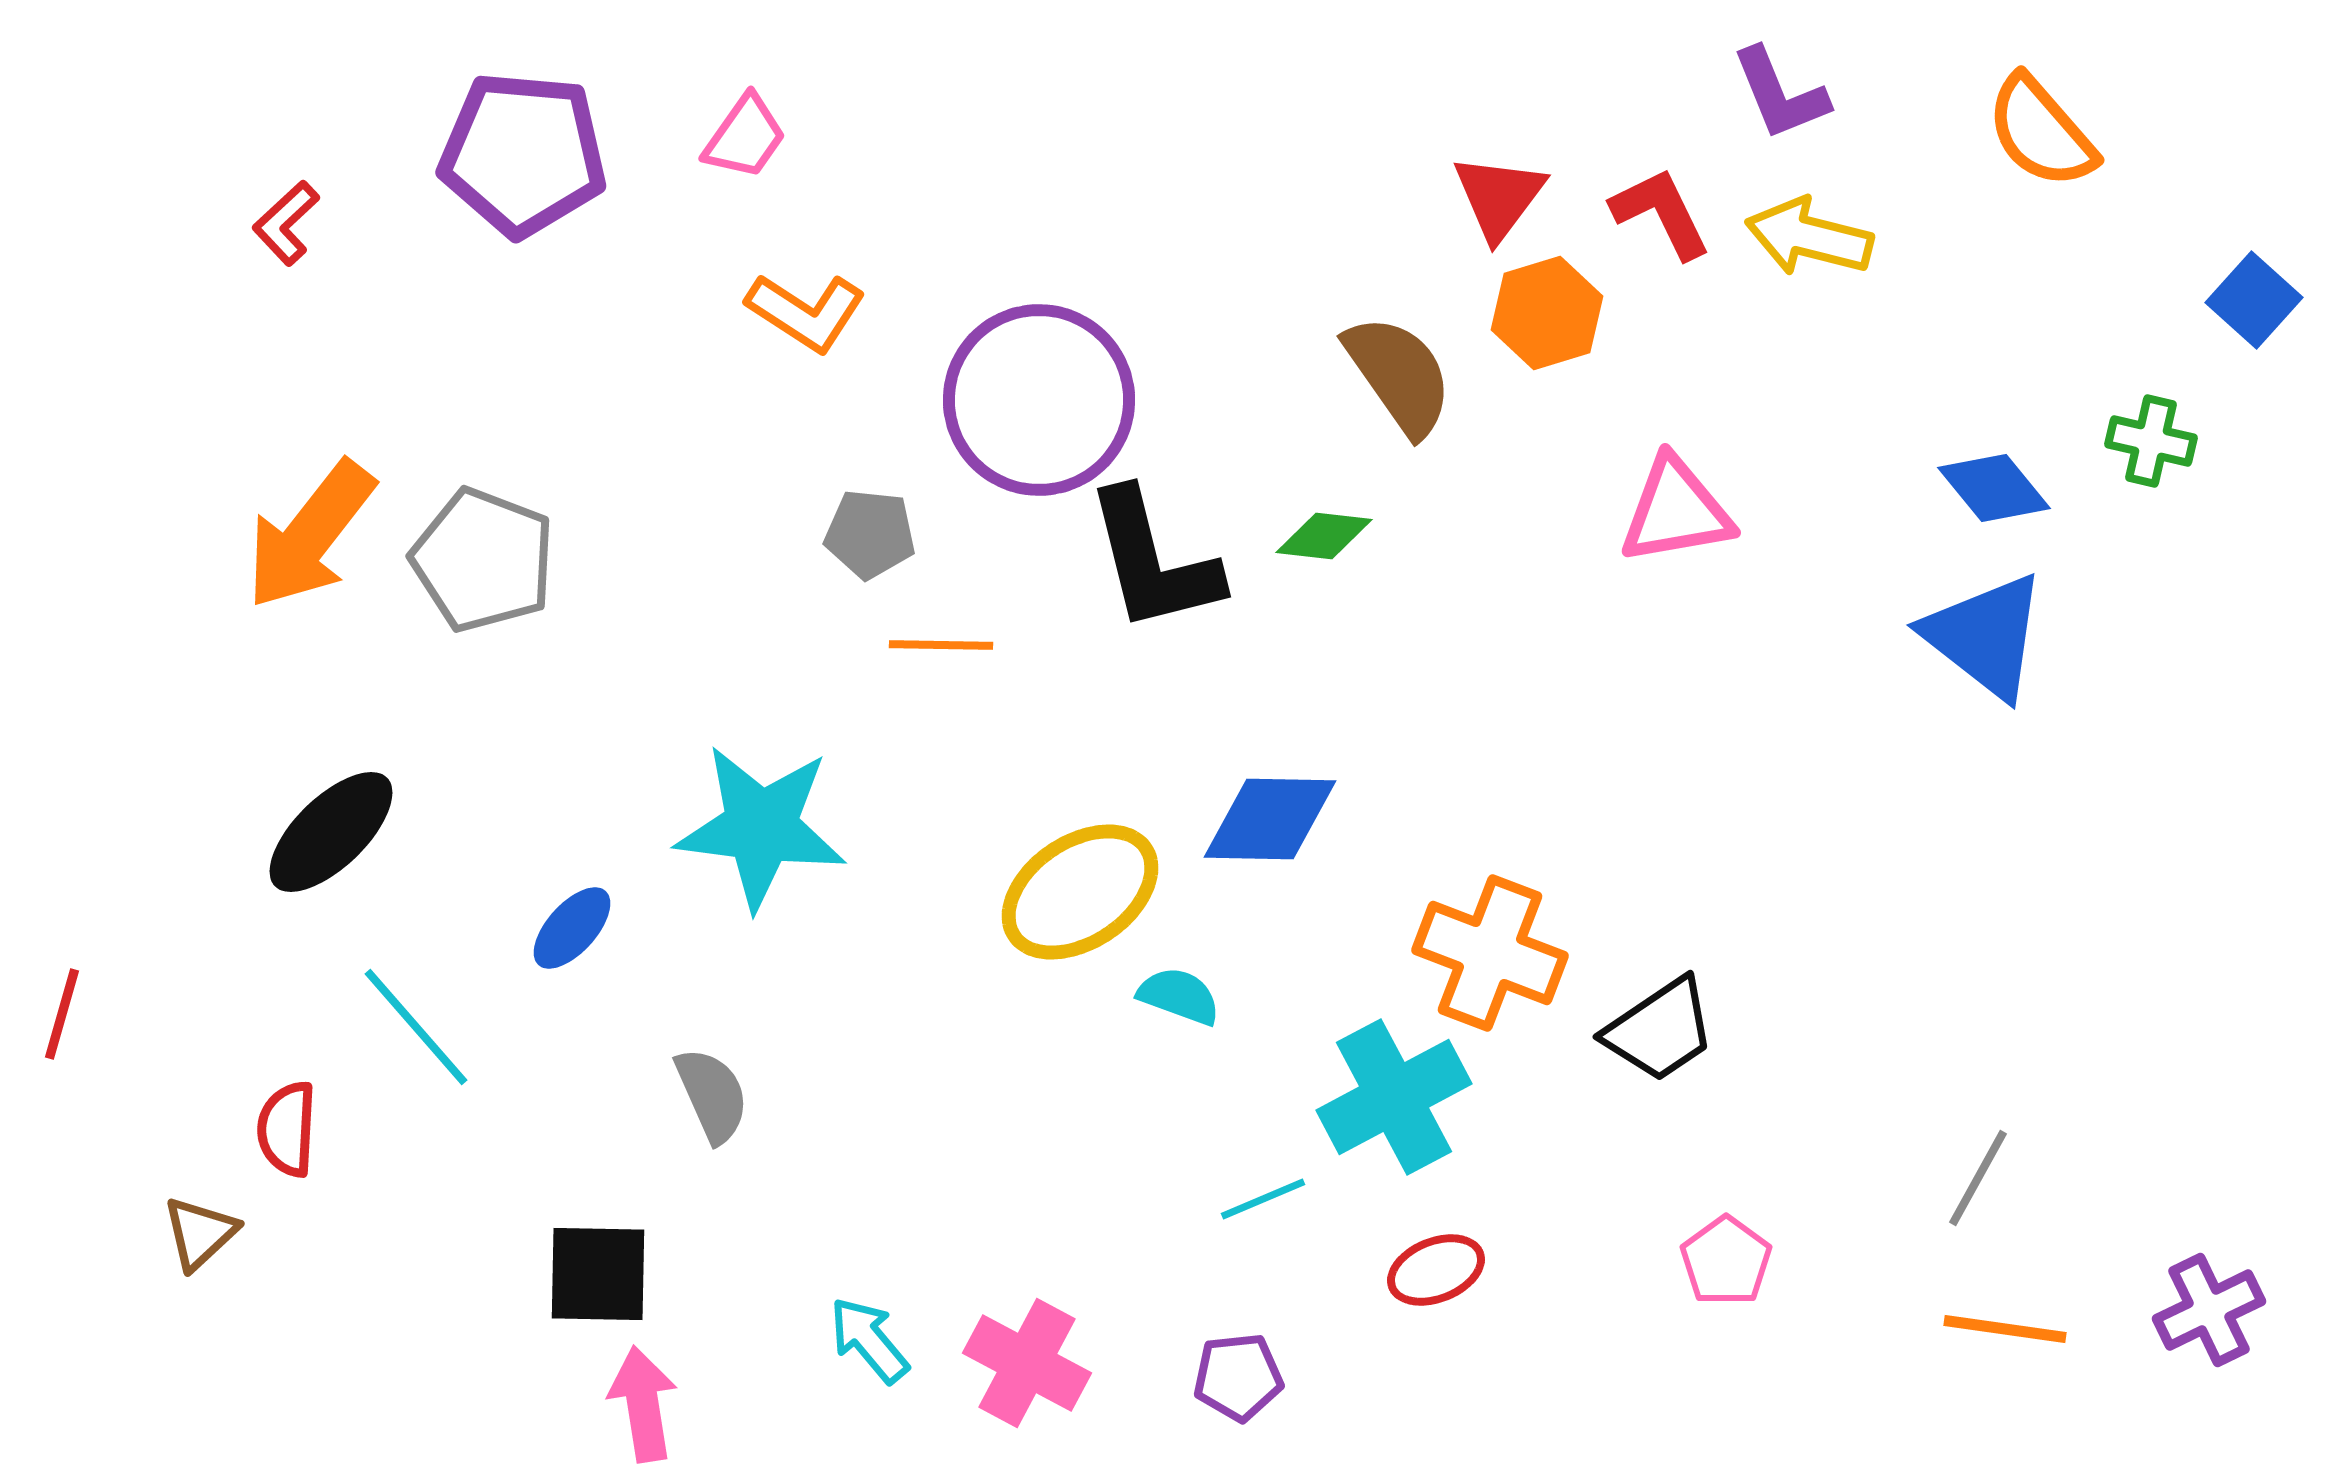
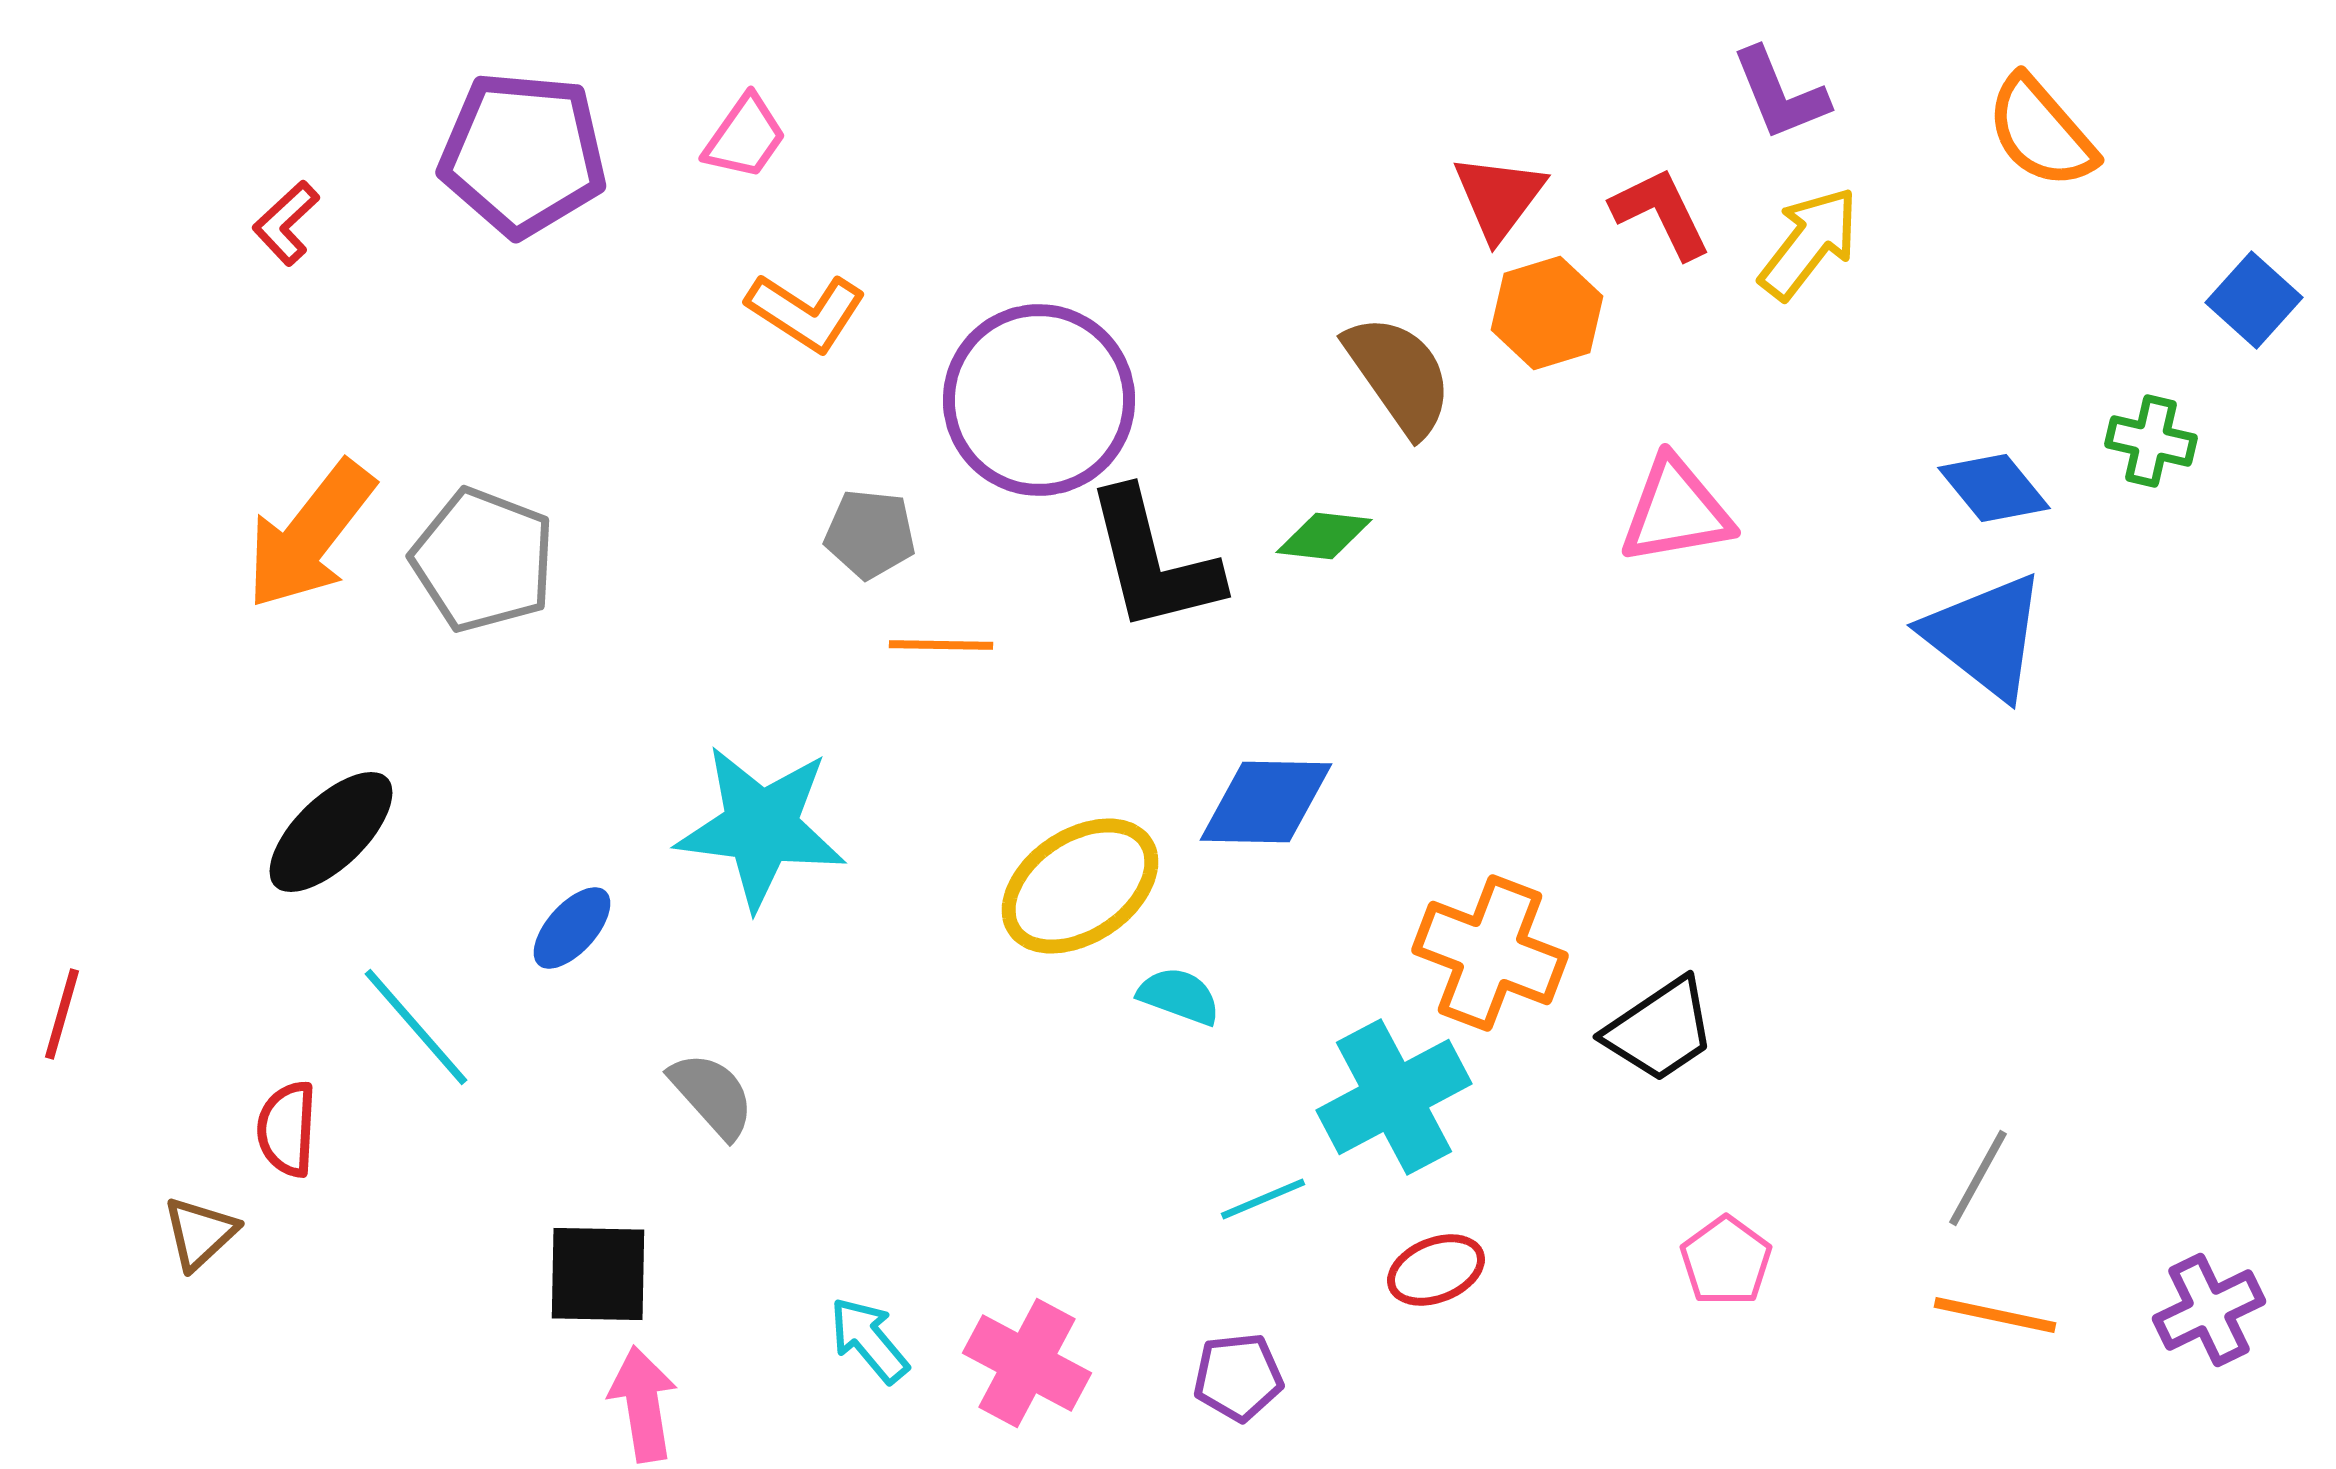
yellow arrow at (1809, 237): moved 6 px down; rotated 114 degrees clockwise
blue diamond at (1270, 819): moved 4 px left, 17 px up
yellow ellipse at (1080, 892): moved 6 px up
gray semicircle at (712, 1095): rotated 18 degrees counterclockwise
orange line at (2005, 1329): moved 10 px left, 14 px up; rotated 4 degrees clockwise
